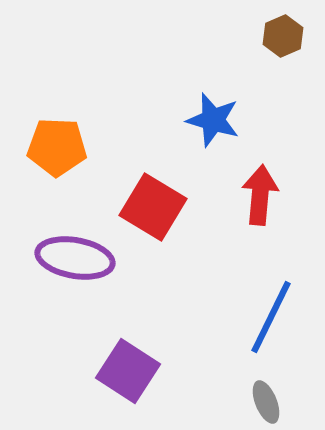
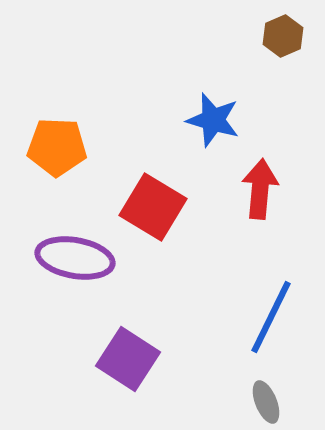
red arrow: moved 6 px up
purple square: moved 12 px up
